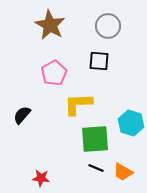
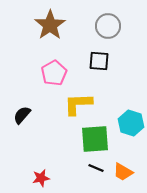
brown star: rotated 8 degrees clockwise
red star: rotated 18 degrees counterclockwise
